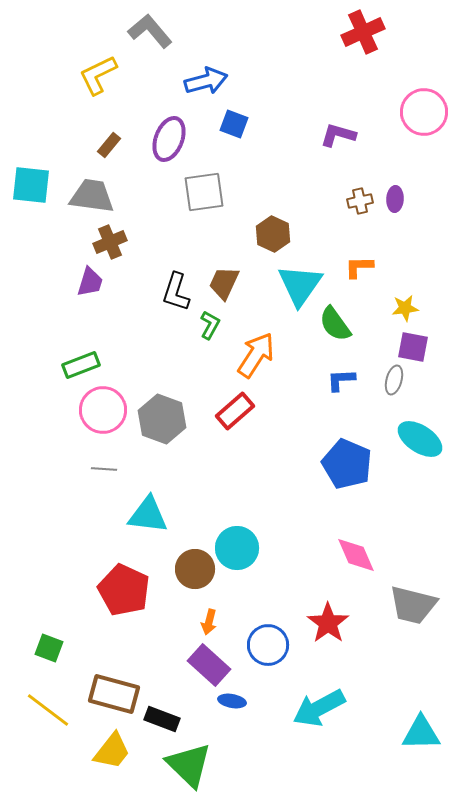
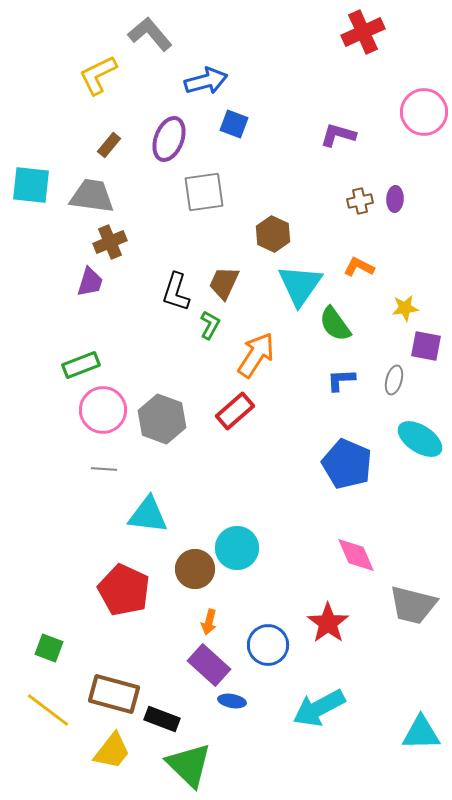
gray L-shape at (150, 31): moved 3 px down
orange L-shape at (359, 267): rotated 28 degrees clockwise
purple square at (413, 347): moved 13 px right, 1 px up
